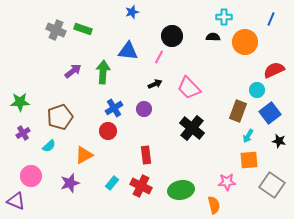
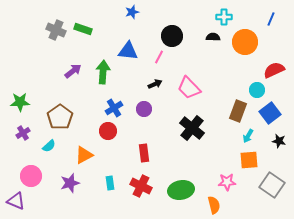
brown pentagon: rotated 15 degrees counterclockwise
red rectangle: moved 2 px left, 2 px up
cyan rectangle: moved 2 px left; rotated 48 degrees counterclockwise
